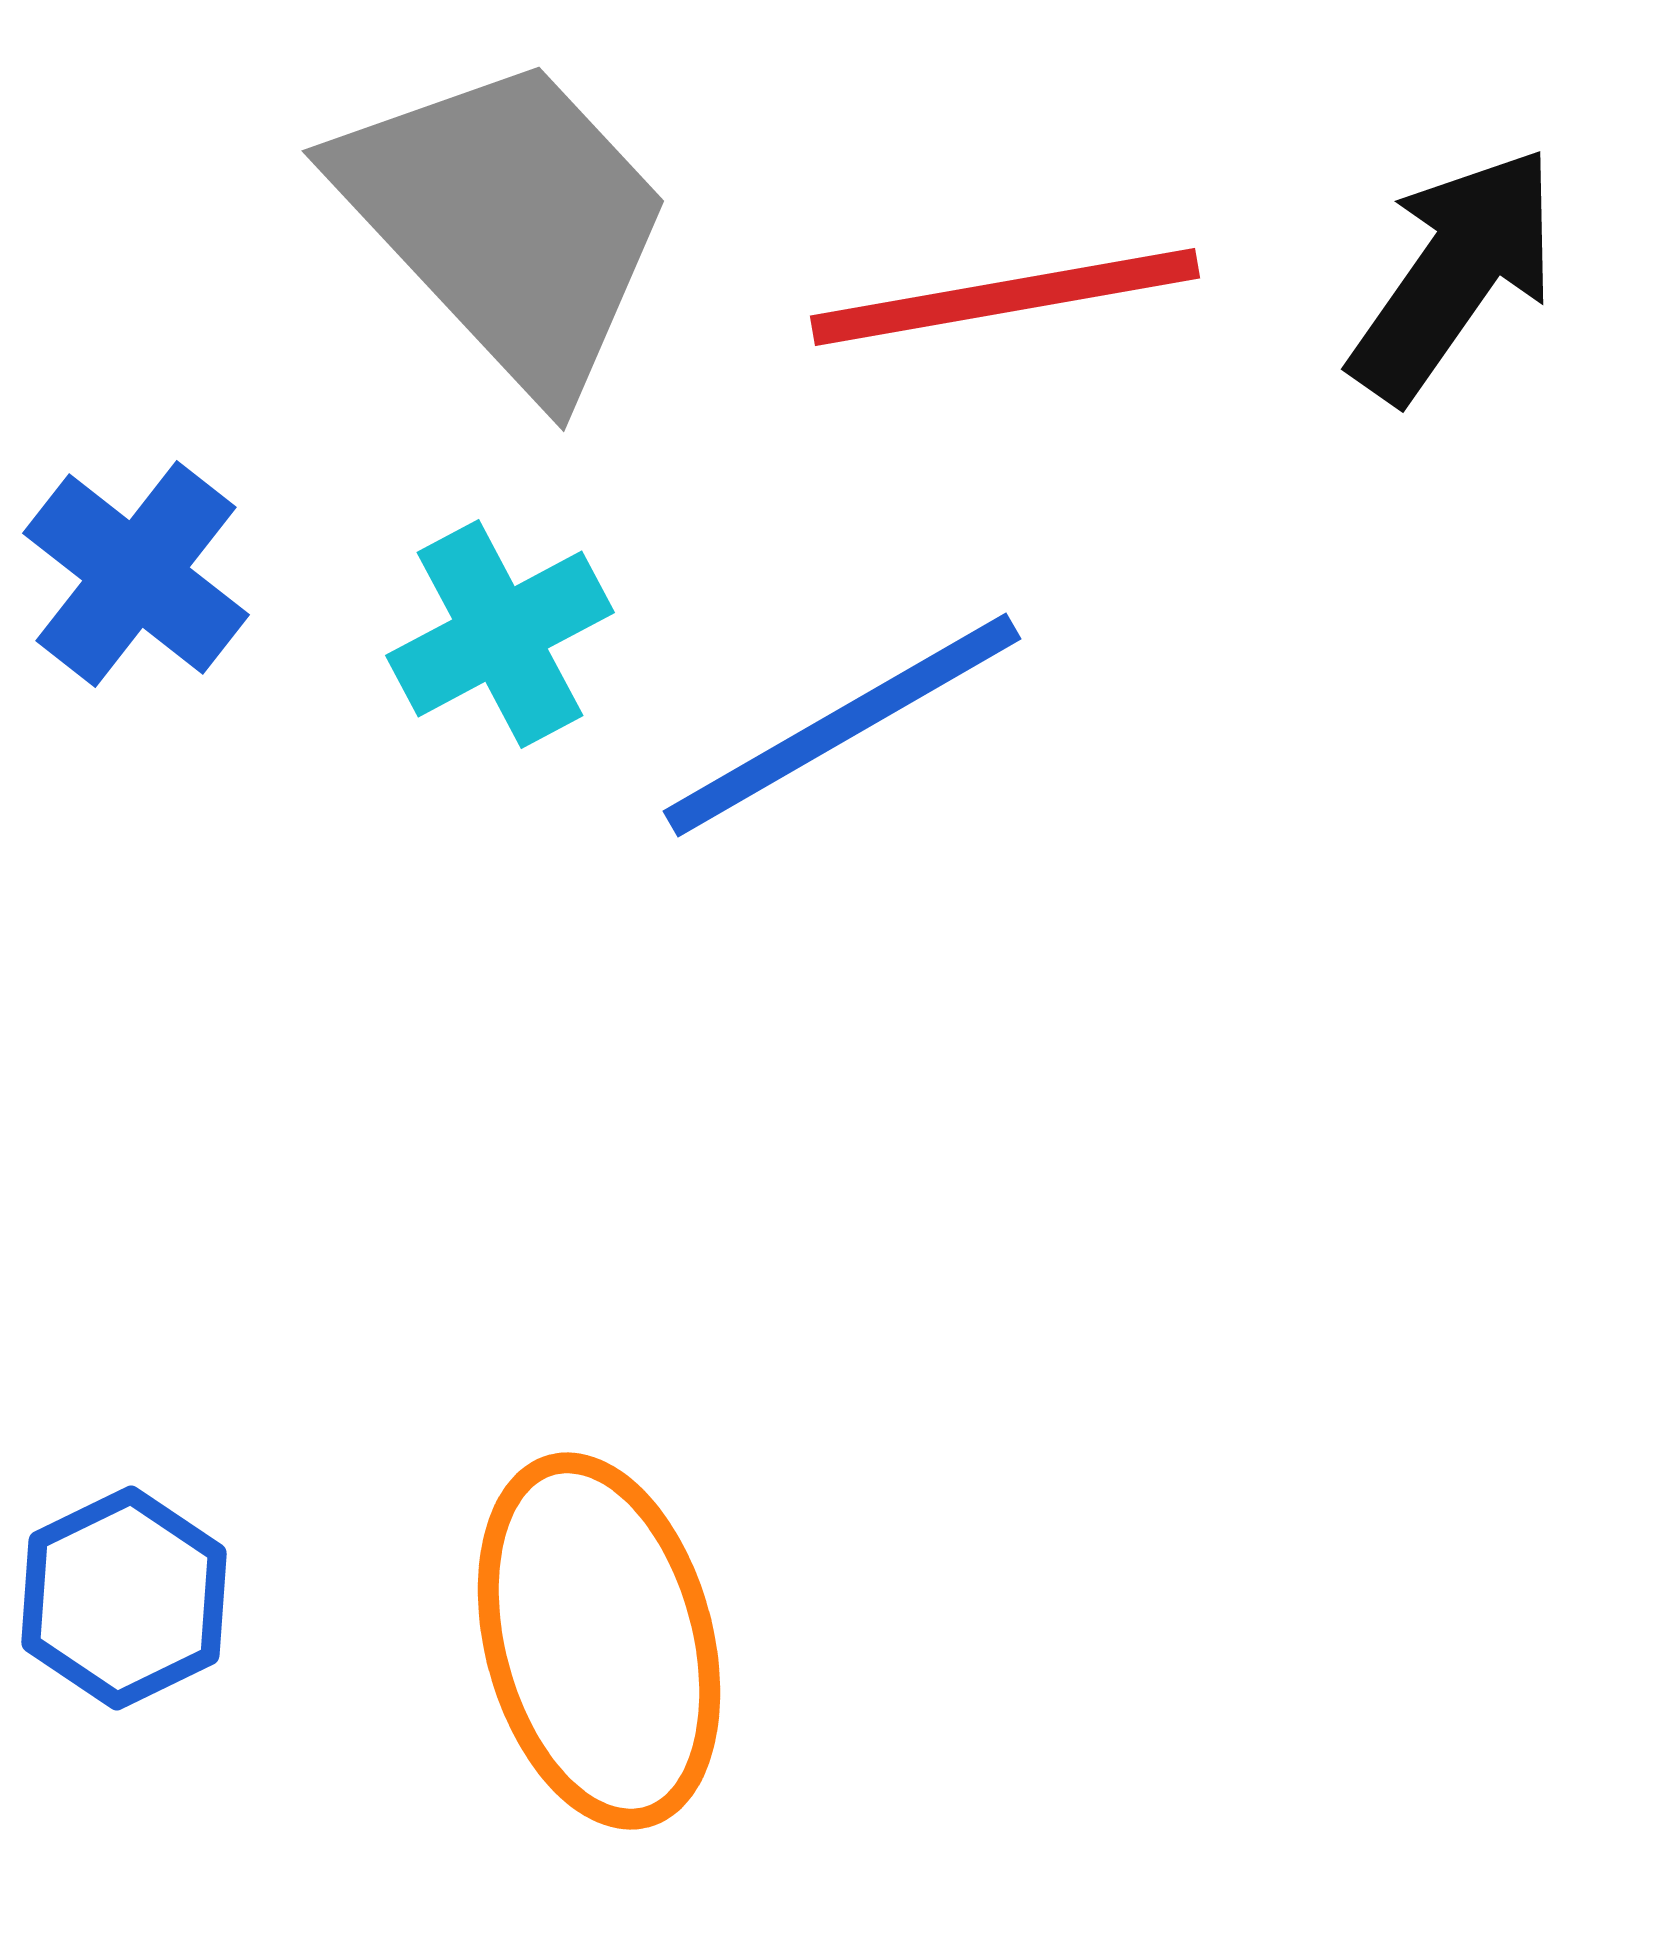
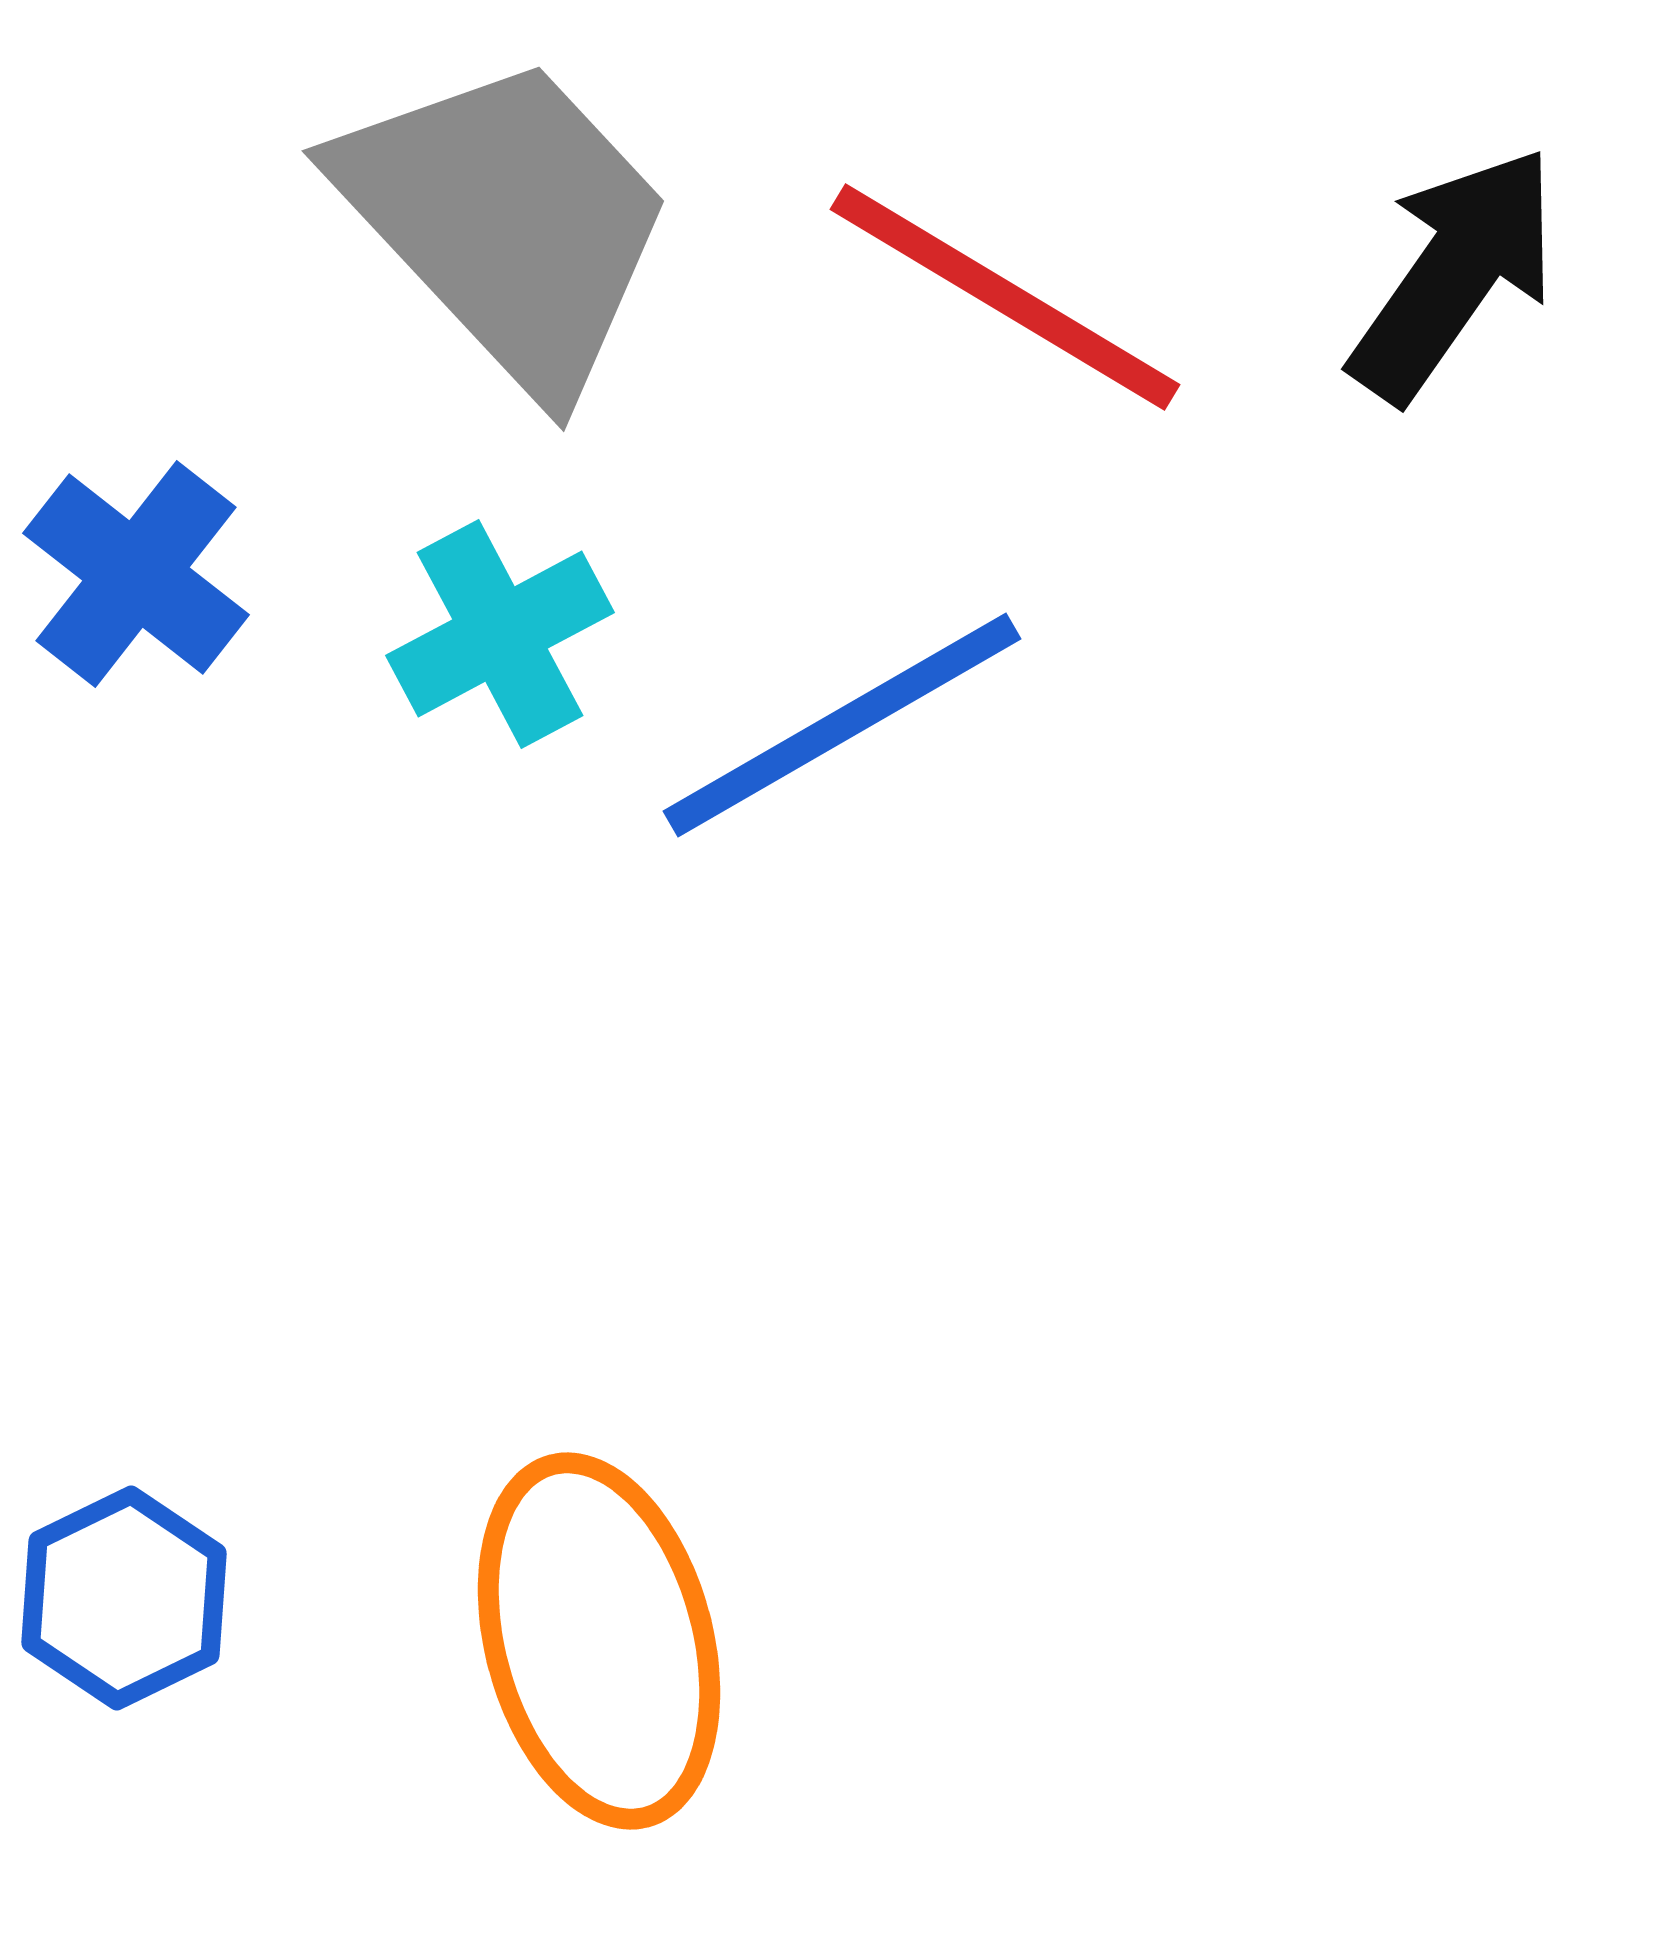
red line: rotated 41 degrees clockwise
